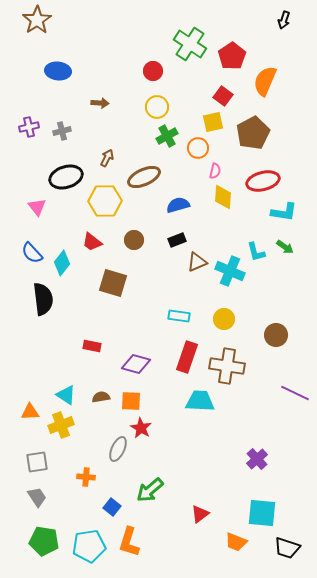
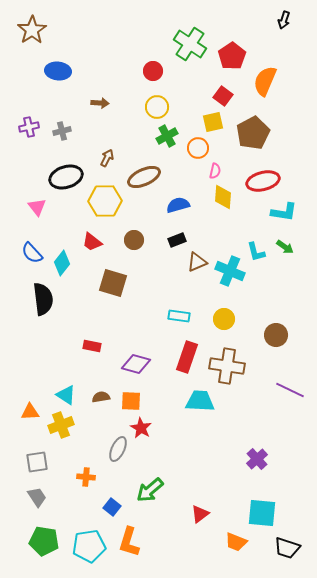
brown star at (37, 20): moved 5 px left, 10 px down
purple line at (295, 393): moved 5 px left, 3 px up
